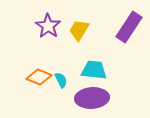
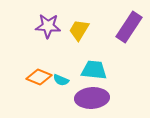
purple star: rotated 30 degrees counterclockwise
cyan semicircle: rotated 140 degrees clockwise
